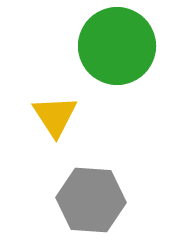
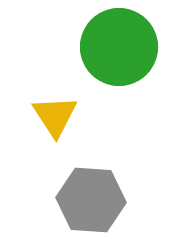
green circle: moved 2 px right, 1 px down
